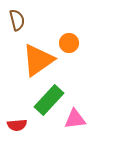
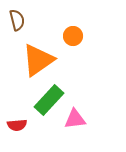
orange circle: moved 4 px right, 7 px up
